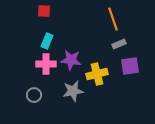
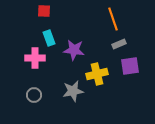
cyan rectangle: moved 2 px right, 3 px up; rotated 42 degrees counterclockwise
purple star: moved 3 px right, 10 px up
pink cross: moved 11 px left, 6 px up
